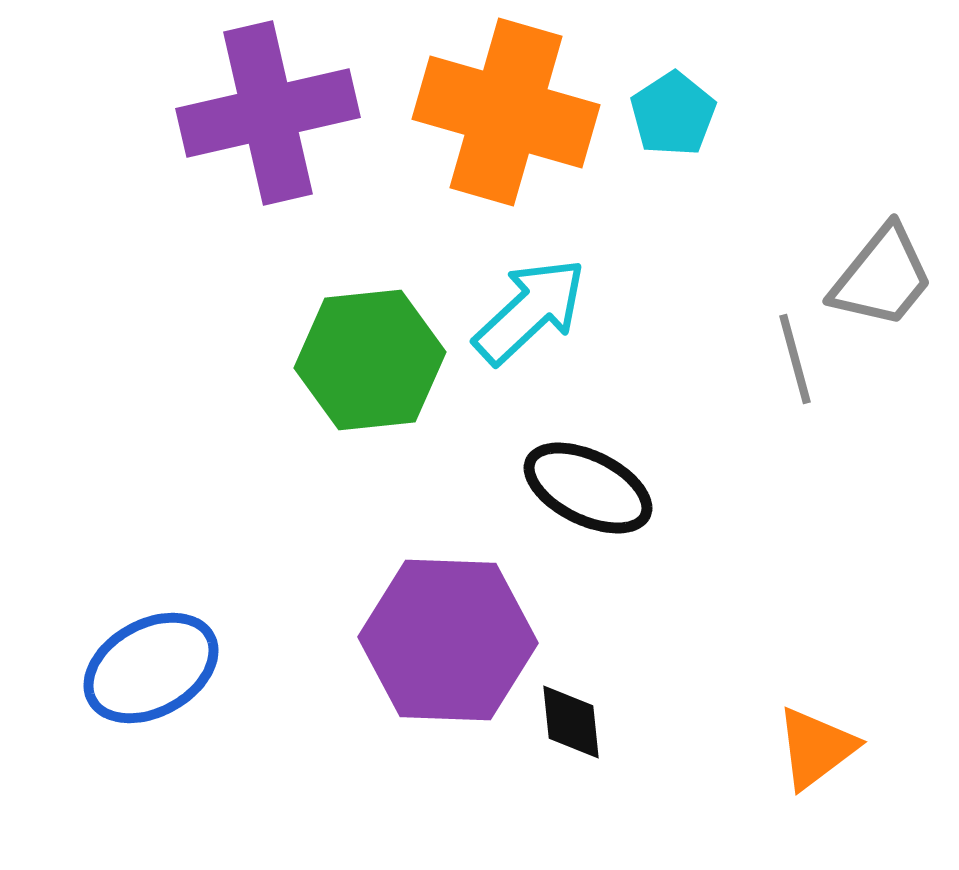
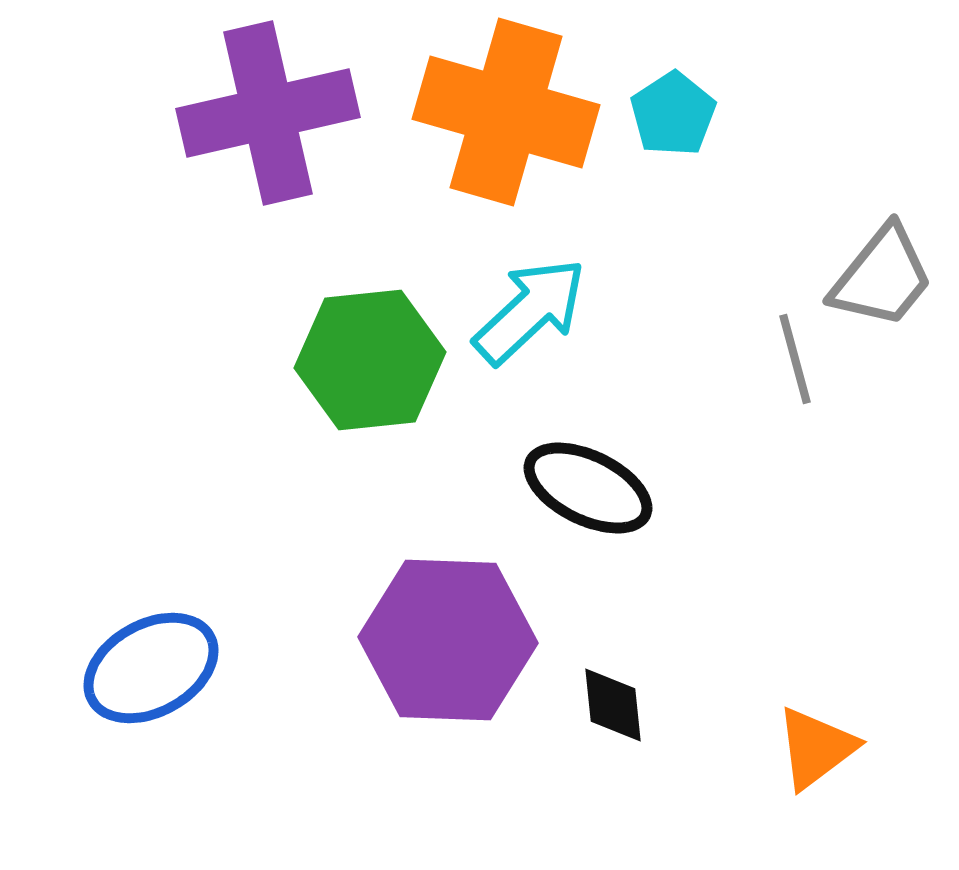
black diamond: moved 42 px right, 17 px up
